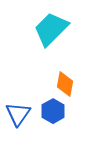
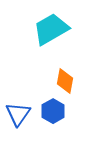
cyan trapezoid: rotated 15 degrees clockwise
orange diamond: moved 3 px up
